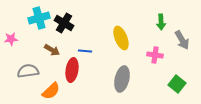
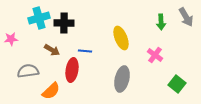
black cross: rotated 30 degrees counterclockwise
gray arrow: moved 4 px right, 23 px up
pink cross: rotated 28 degrees clockwise
